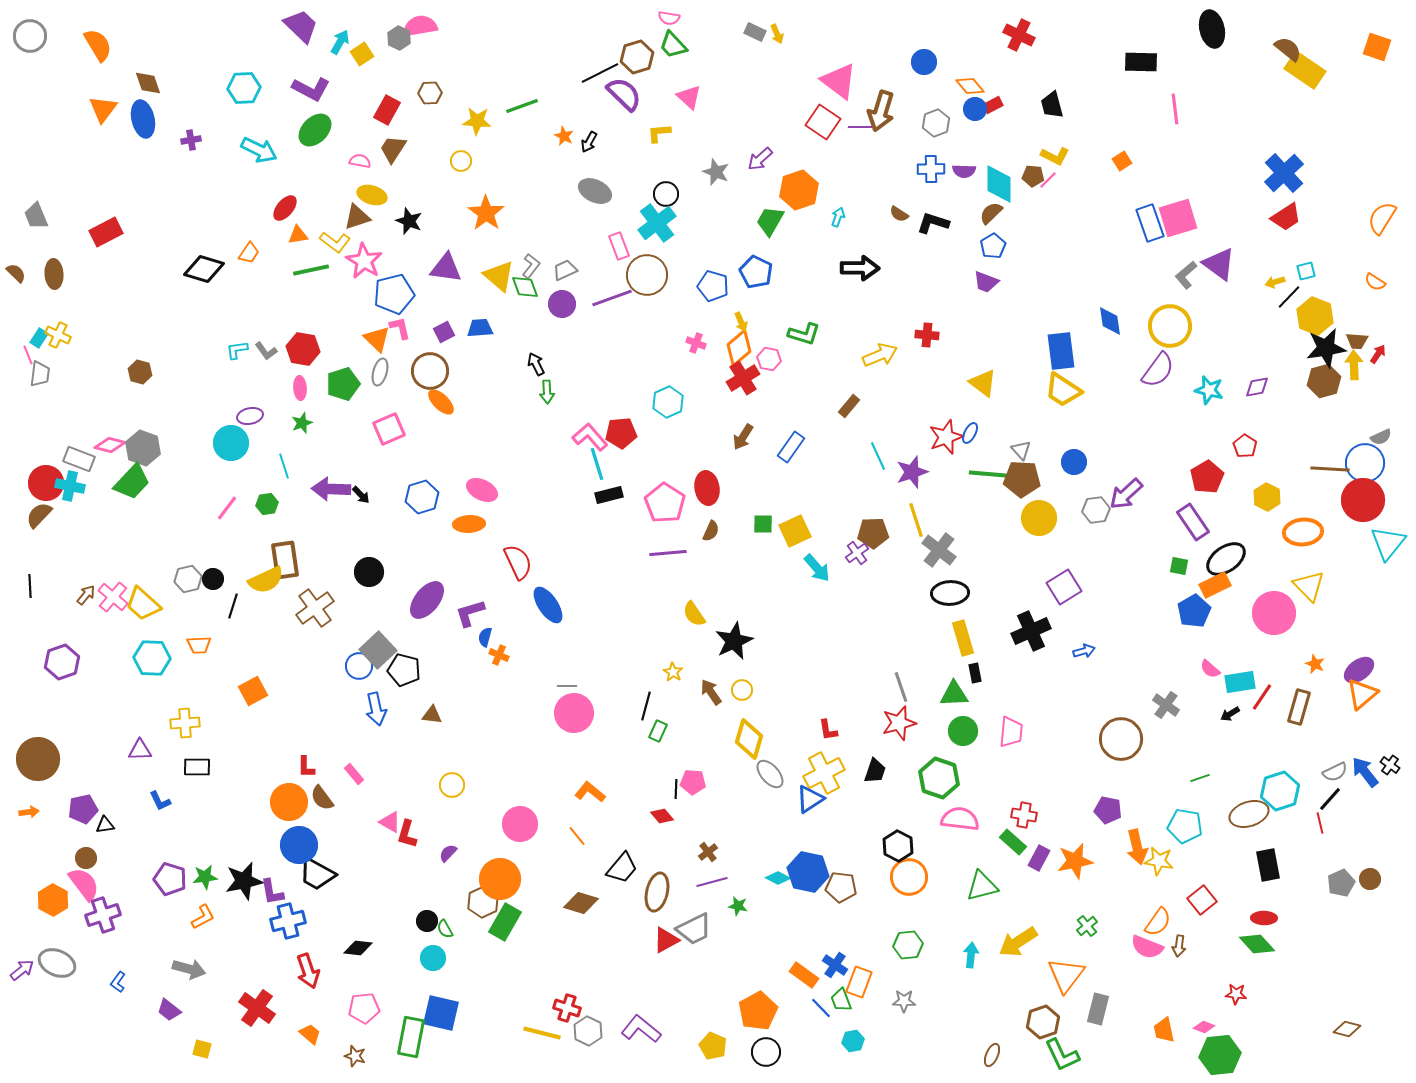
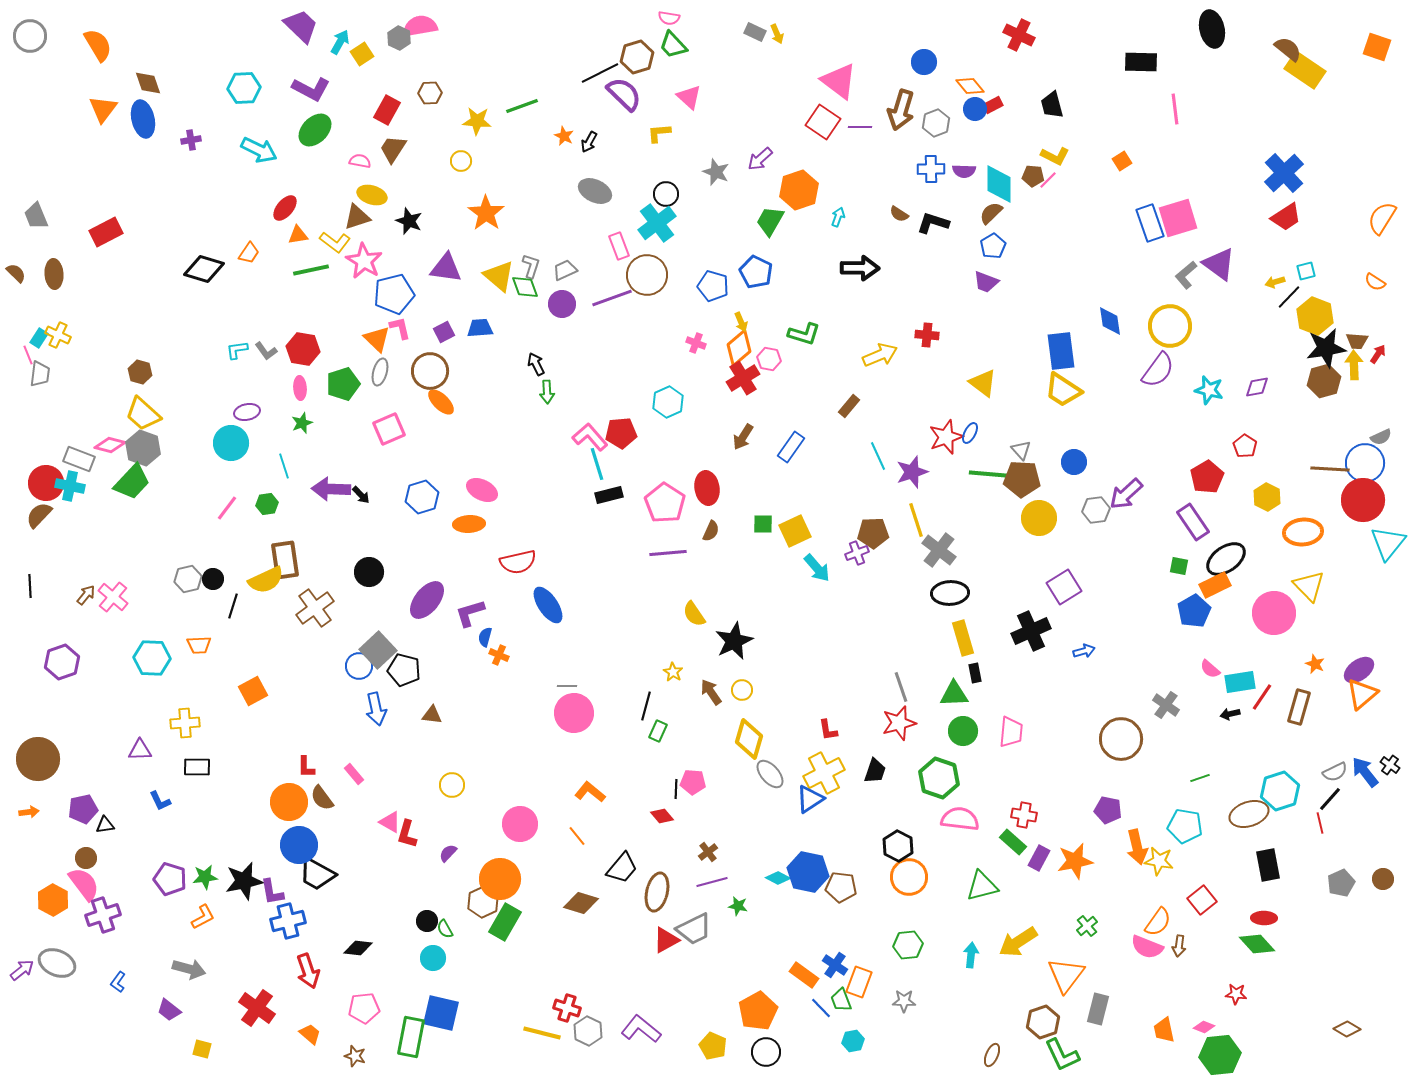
brown arrow at (881, 111): moved 20 px right, 1 px up
gray L-shape at (531, 266): rotated 20 degrees counterclockwise
purple ellipse at (250, 416): moved 3 px left, 4 px up
purple cross at (857, 553): rotated 15 degrees clockwise
red semicircle at (518, 562): rotated 102 degrees clockwise
yellow trapezoid at (143, 604): moved 190 px up
black arrow at (1230, 714): rotated 18 degrees clockwise
brown circle at (1370, 879): moved 13 px right
brown diamond at (1347, 1029): rotated 16 degrees clockwise
